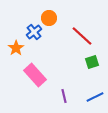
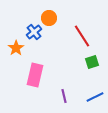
red line: rotated 15 degrees clockwise
pink rectangle: rotated 55 degrees clockwise
